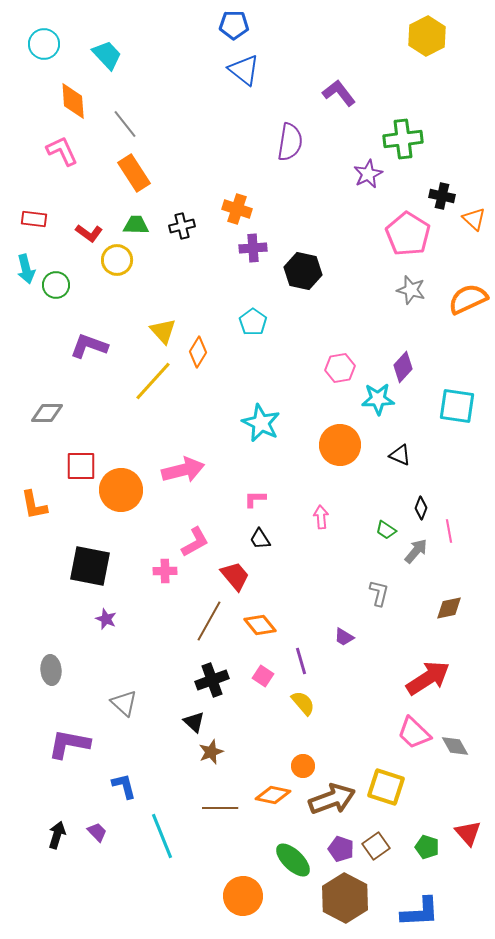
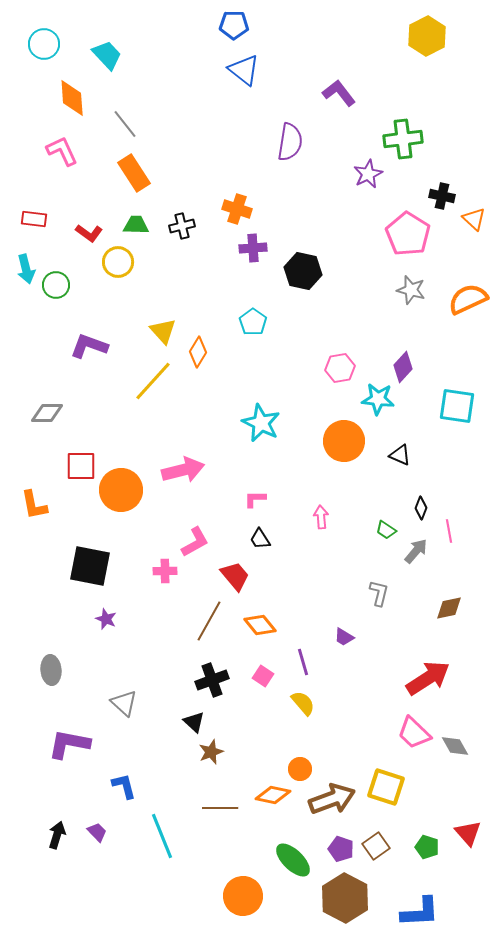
orange diamond at (73, 101): moved 1 px left, 3 px up
yellow circle at (117, 260): moved 1 px right, 2 px down
cyan star at (378, 399): rotated 8 degrees clockwise
orange circle at (340, 445): moved 4 px right, 4 px up
purple line at (301, 661): moved 2 px right, 1 px down
orange circle at (303, 766): moved 3 px left, 3 px down
